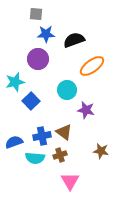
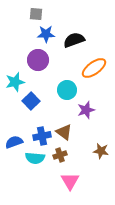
purple circle: moved 1 px down
orange ellipse: moved 2 px right, 2 px down
purple star: rotated 30 degrees counterclockwise
